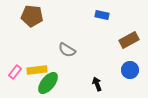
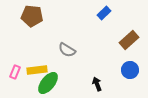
blue rectangle: moved 2 px right, 2 px up; rotated 56 degrees counterclockwise
brown rectangle: rotated 12 degrees counterclockwise
pink rectangle: rotated 16 degrees counterclockwise
